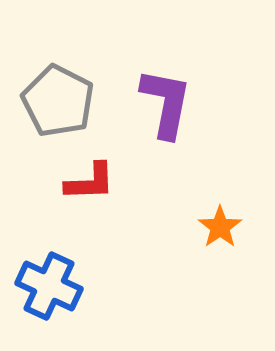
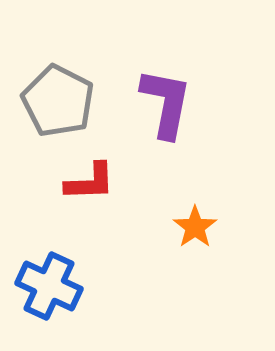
orange star: moved 25 px left
